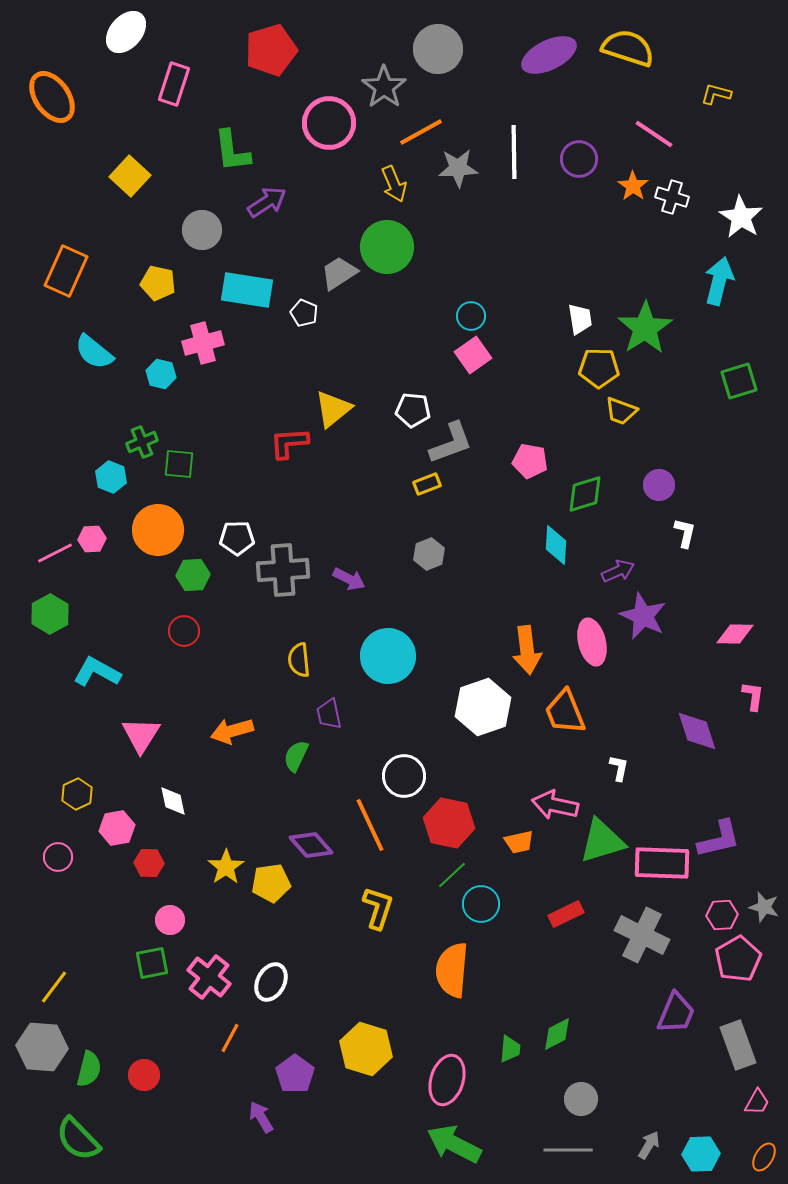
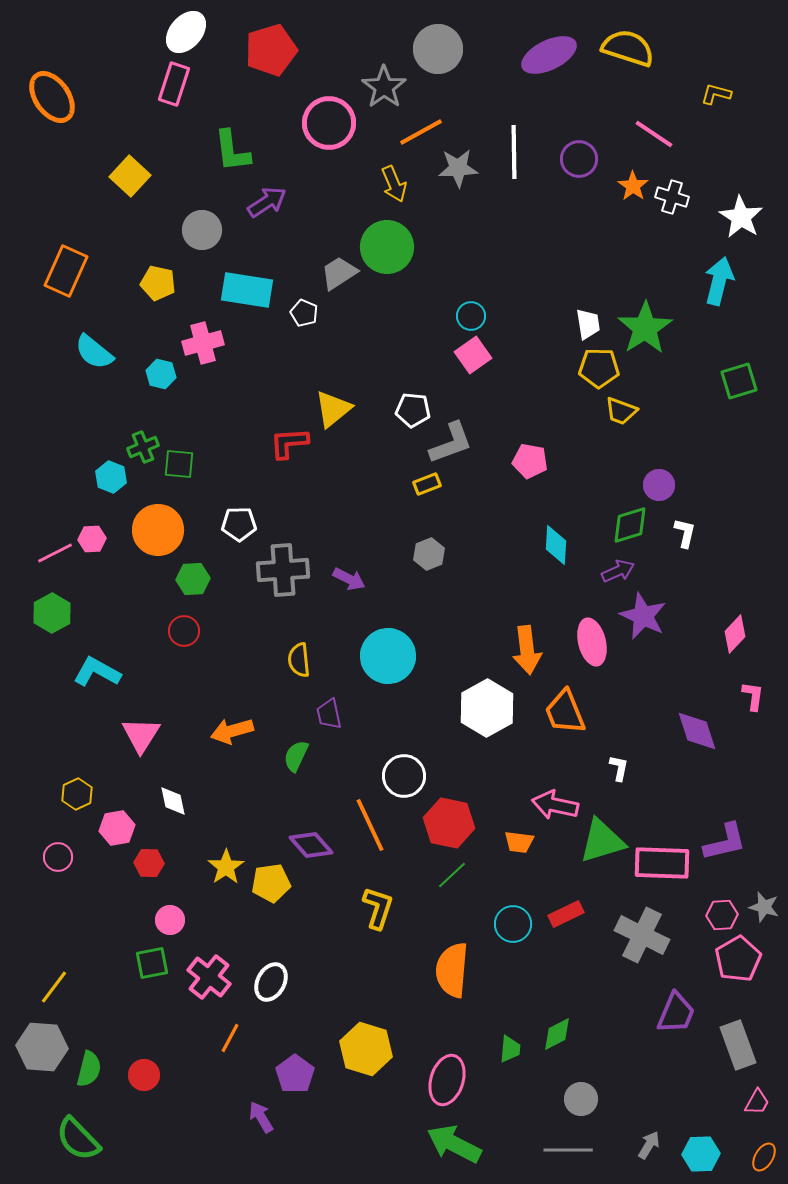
white ellipse at (126, 32): moved 60 px right
white trapezoid at (580, 319): moved 8 px right, 5 px down
green cross at (142, 442): moved 1 px right, 5 px down
green diamond at (585, 494): moved 45 px right, 31 px down
white pentagon at (237, 538): moved 2 px right, 14 px up
green hexagon at (193, 575): moved 4 px down
green hexagon at (50, 614): moved 2 px right, 1 px up
pink diamond at (735, 634): rotated 48 degrees counterclockwise
white hexagon at (483, 707): moved 4 px right, 1 px down; rotated 10 degrees counterclockwise
purple L-shape at (719, 839): moved 6 px right, 3 px down
orange trapezoid at (519, 842): rotated 20 degrees clockwise
cyan circle at (481, 904): moved 32 px right, 20 px down
